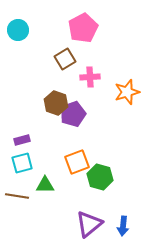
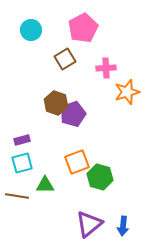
cyan circle: moved 13 px right
pink cross: moved 16 px right, 9 px up
